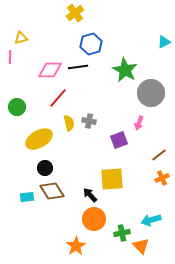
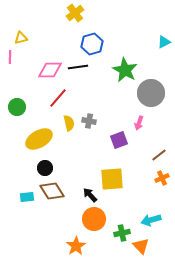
blue hexagon: moved 1 px right
